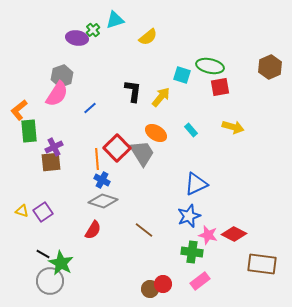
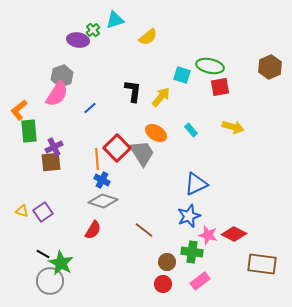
purple ellipse at (77, 38): moved 1 px right, 2 px down
brown circle at (150, 289): moved 17 px right, 27 px up
